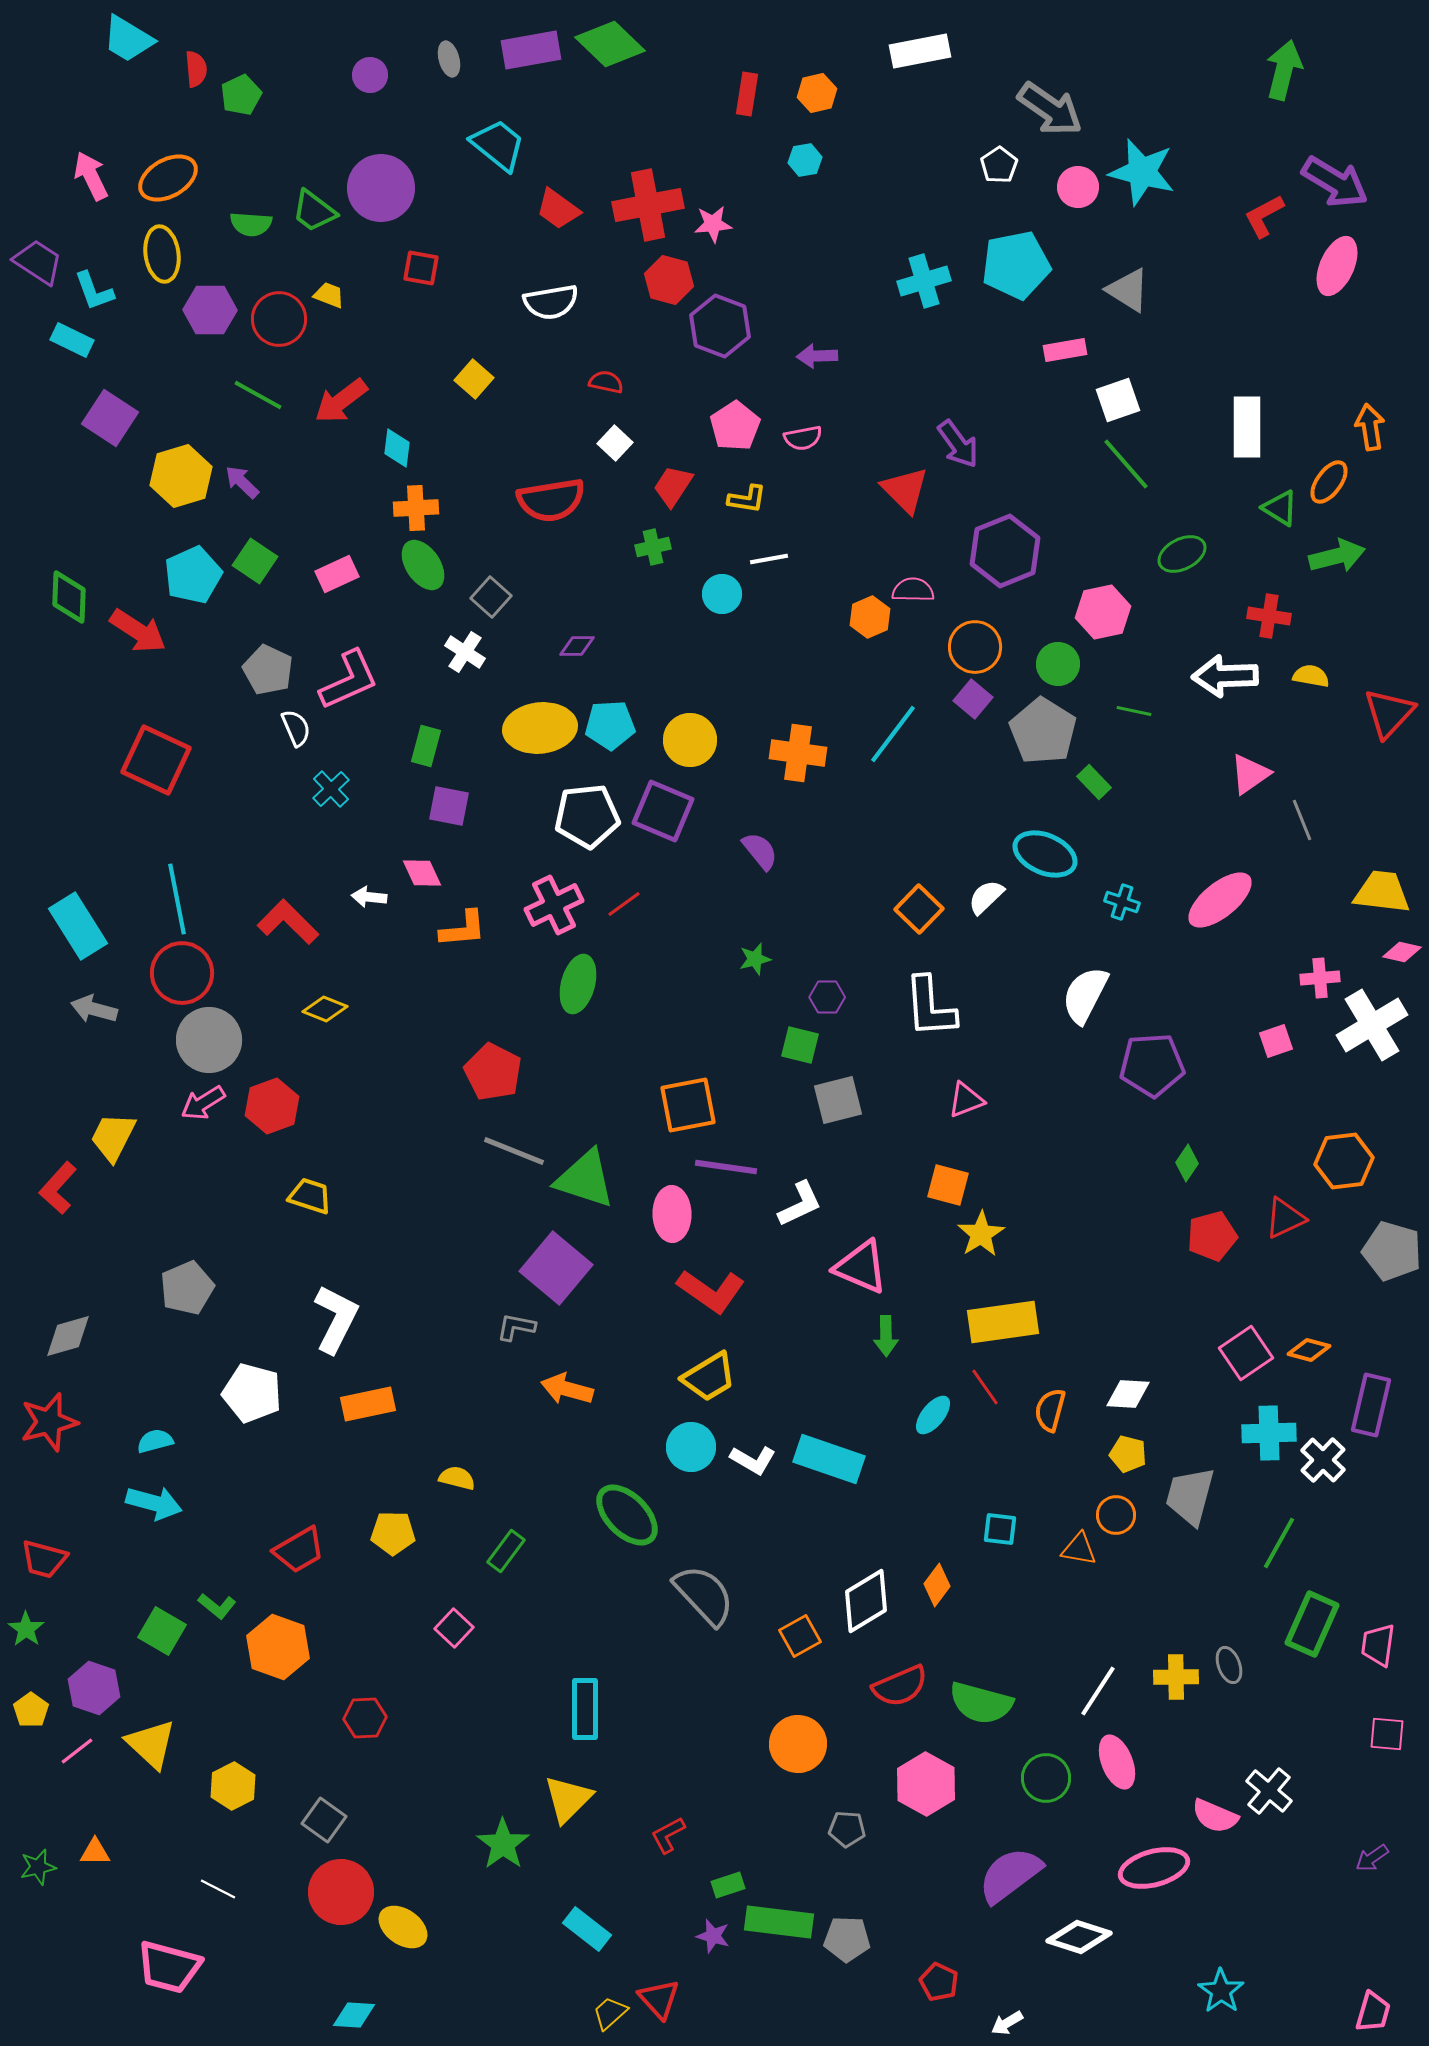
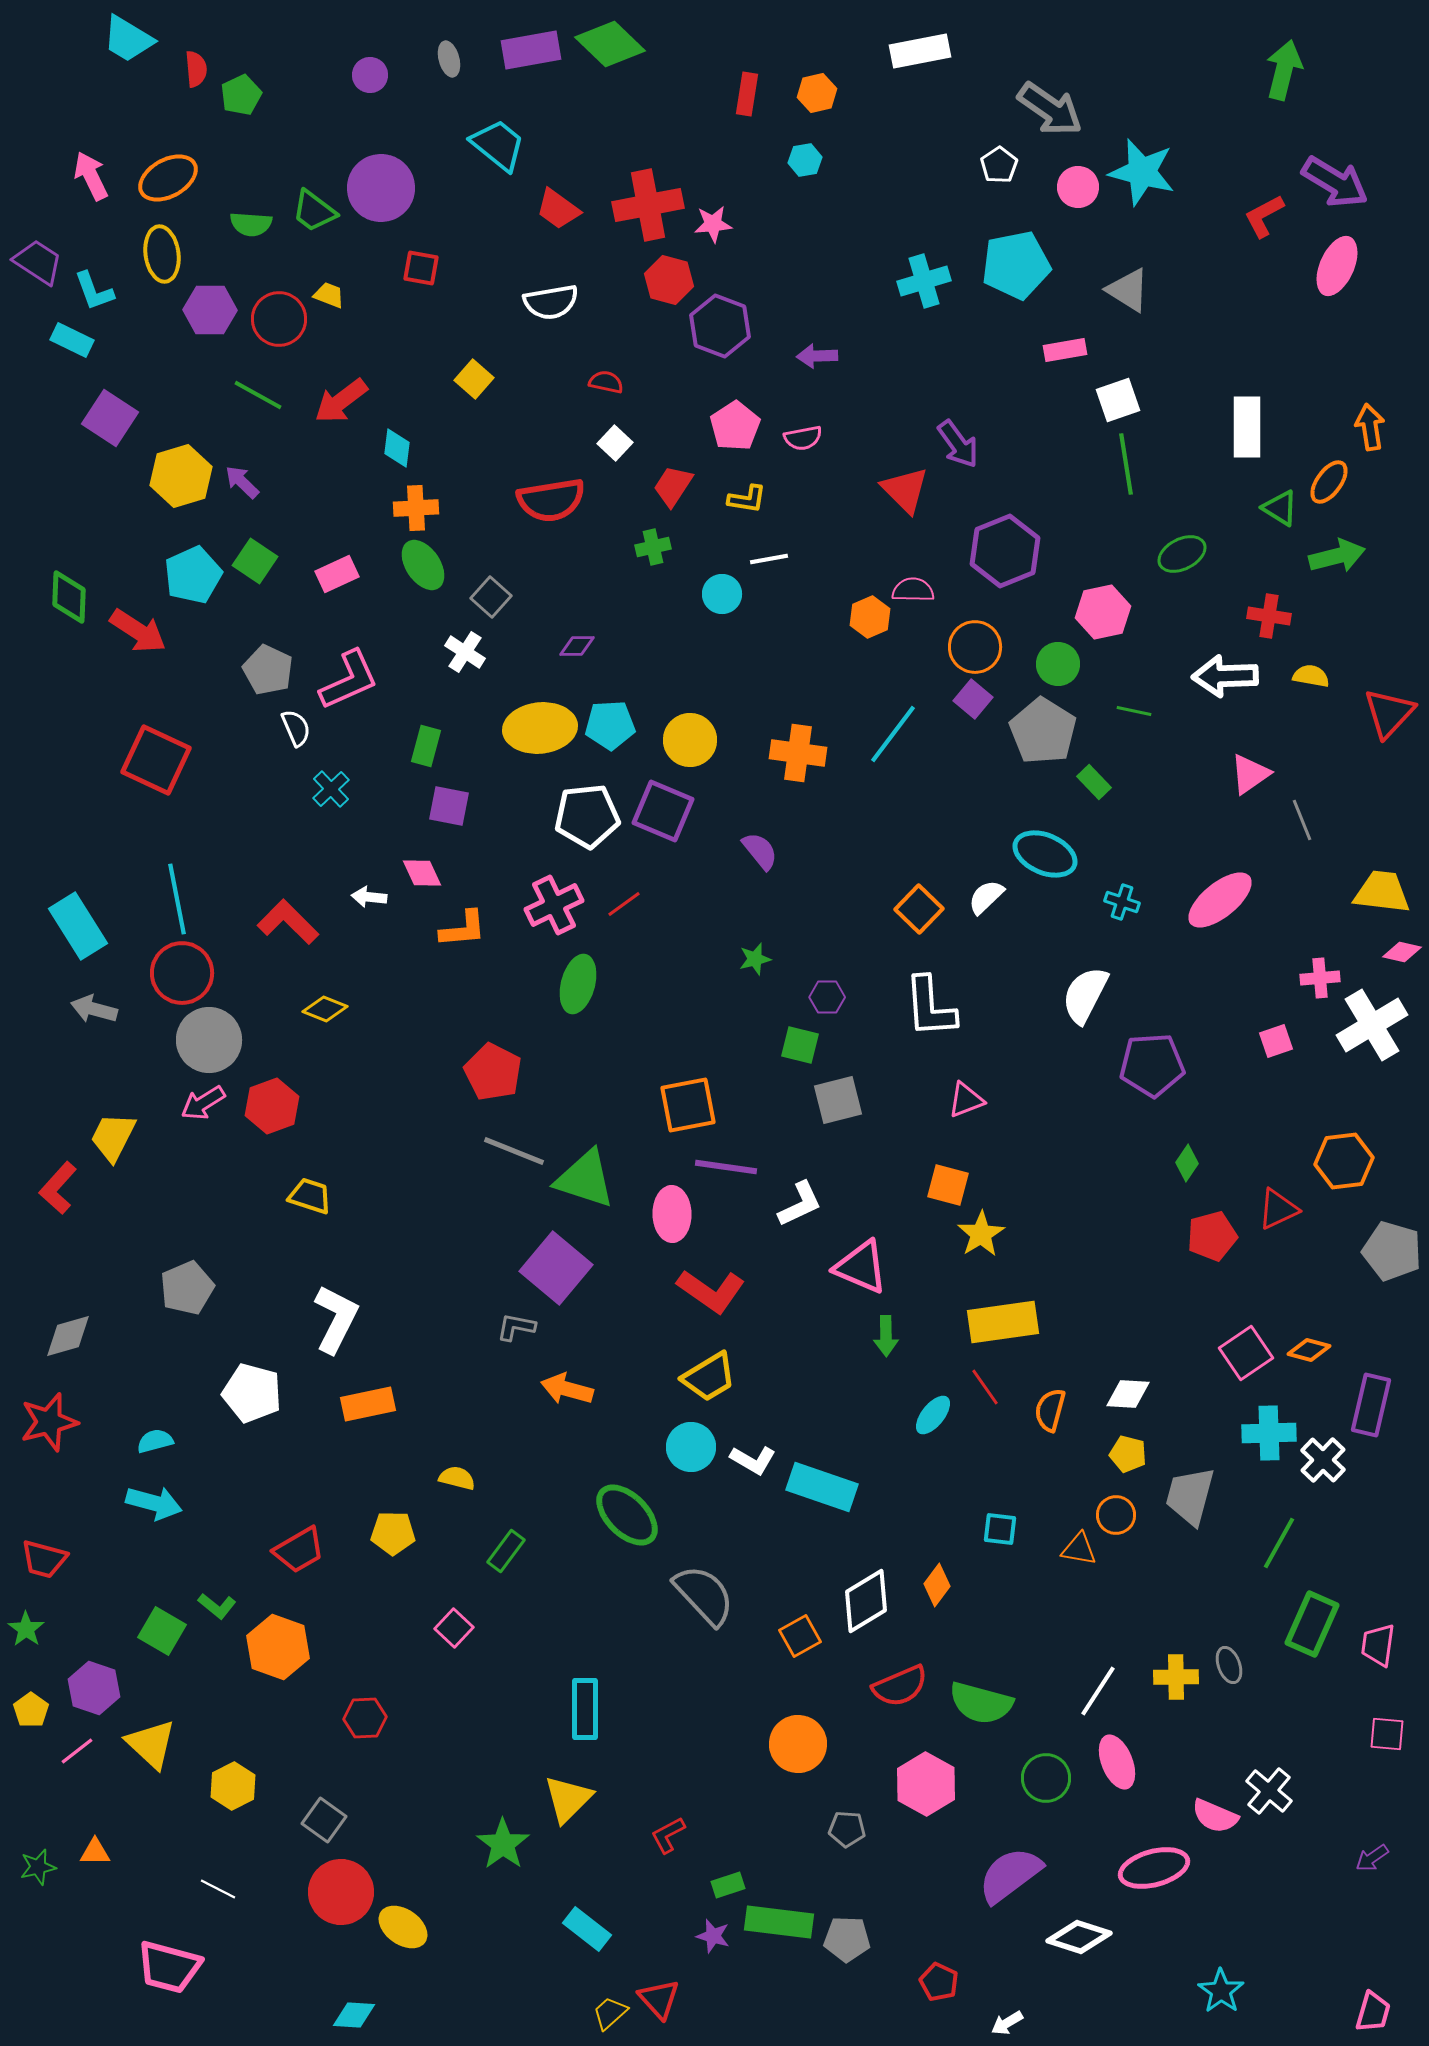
green line at (1126, 464): rotated 32 degrees clockwise
red triangle at (1285, 1218): moved 7 px left, 9 px up
cyan rectangle at (829, 1459): moved 7 px left, 28 px down
